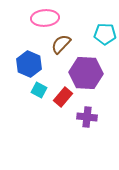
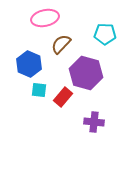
pink ellipse: rotated 8 degrees counterclockwise
purple hexagon: rotated 12 degrees clockwise
cyan square: rotated 21 degrees counterclockwise
purple cross: moved 7 px right, 5 px down
